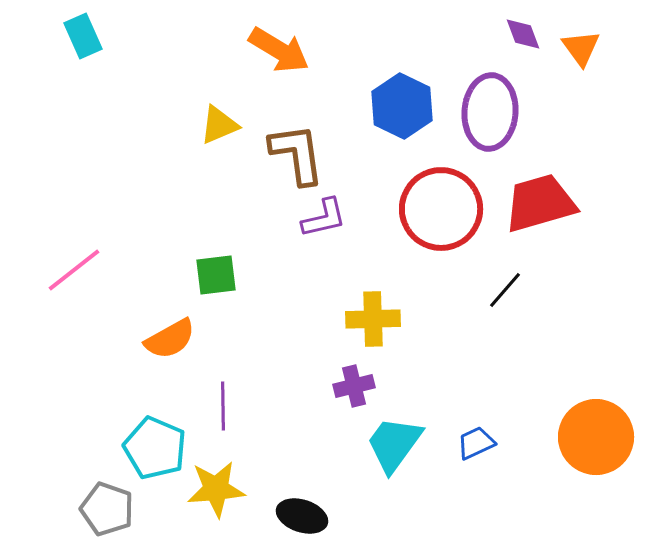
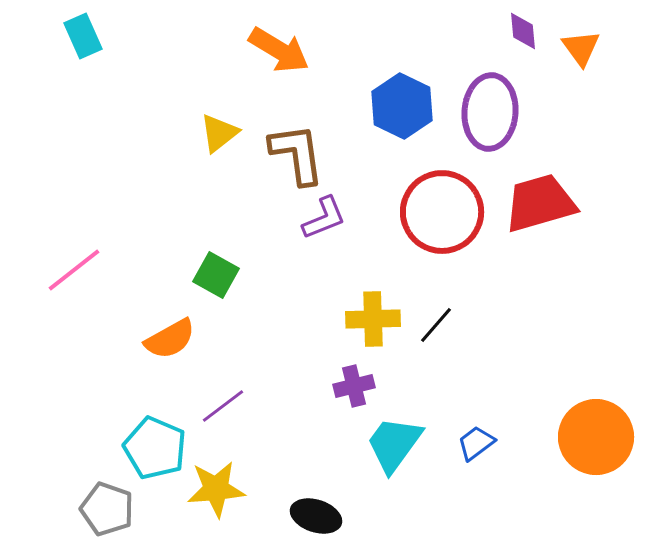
purple diamond: moved 3 px up; rotated 15 degrees clockwise
yellow triangle: moved 8 px down; rotated 15 degrees counterclockwise
red circle: moved 1 px right, 3 px down
purple L-shape: rotated 9 degrees counterclockwise
green square: rotated 36 degrees clockwise
black line: moved 69 px left, 35 px down
purple line: rotated 54 degrees clockwise
blue trapezoid: rotated 12 degrees counterclockwise
black ellipse: moved 14 px right
